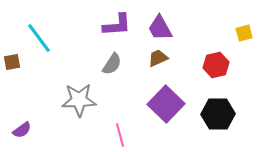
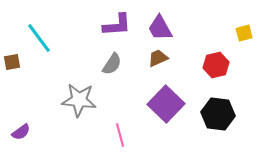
gray star: rotated 8 degrees clockwise
black hexagon: rotated 8 degrees clockwise
purple semicircle: moved 1 px left, 2 px down
